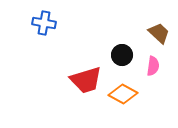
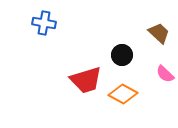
pink semicircle: moved 12 px right, 8 px down; rotated 126 degrees clockwise
